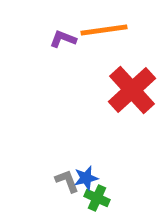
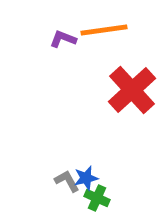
gray L-shape: rotated 8 degrees counterclockwise
